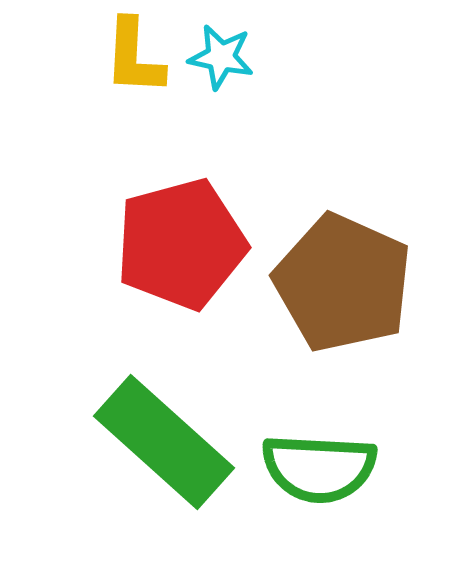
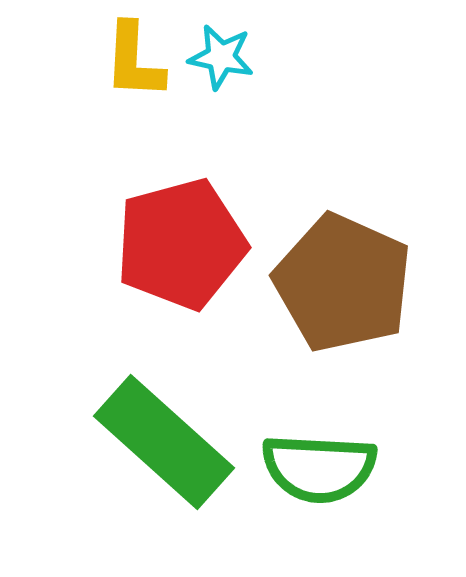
yellow L-shape: moved 4 px down
